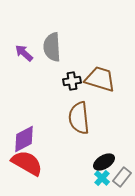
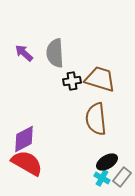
gray semicircle: moved 3 px right, 6 px down
brown semicircle: moved 17 px right, 1 px down
black ellipse: moved 3 px right
cyan cross: rotated 14 degrees counterclockwise
